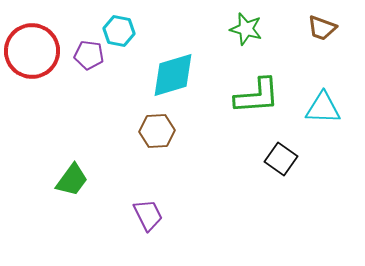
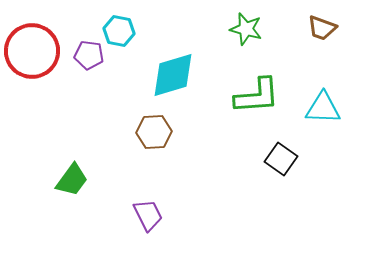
brown hexagon: moved 3 px left, 1 px down
